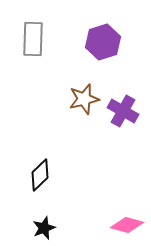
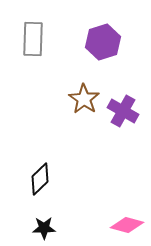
brown star: rotated 24 degrees counterclockwise
black diamond: moved 4 px down
black star: rotated 20 degrees clockwise
